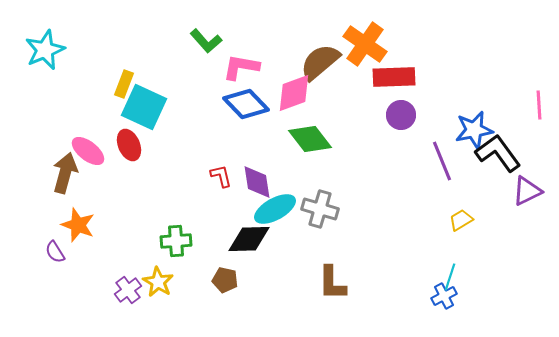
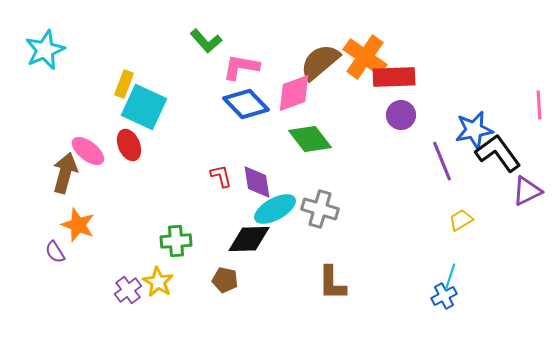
orange cross: moved 13 px down
